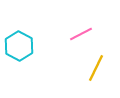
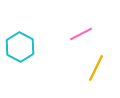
cyan hexagon: moved 1 px right, 1 px down
